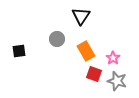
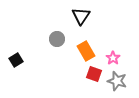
black square: moved 3 px left, 9 px down; rotated 24 degrees counterclockwise
